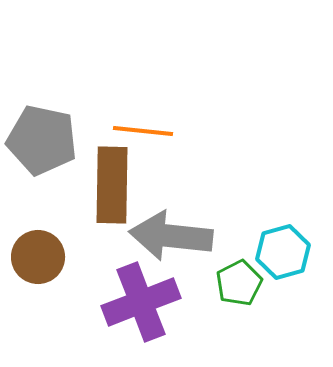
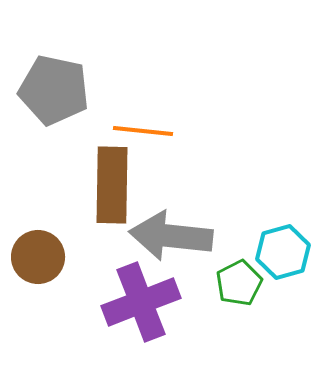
gray pentagon: moved 12 px right, 50 px up
